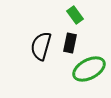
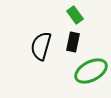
black rectangle: moved 3 px right, 1 px up
green ellipse: moved 2 px right, 2 px down
